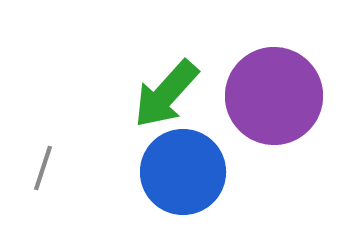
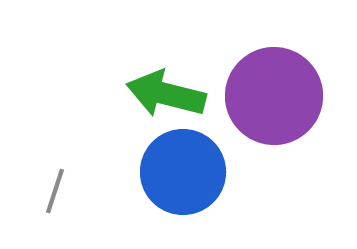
green arrow: rotated 62 degrees clockwise
gray line: moved 12 px right, 23 px down
